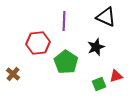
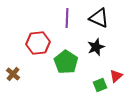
black triangle: moved 7 px left, 1 px down
purple line: moved 3 px right, 3 px up
red triangle: rotated 24 degrees counterclockwise
green square: moved 1 px right, 1 px down
